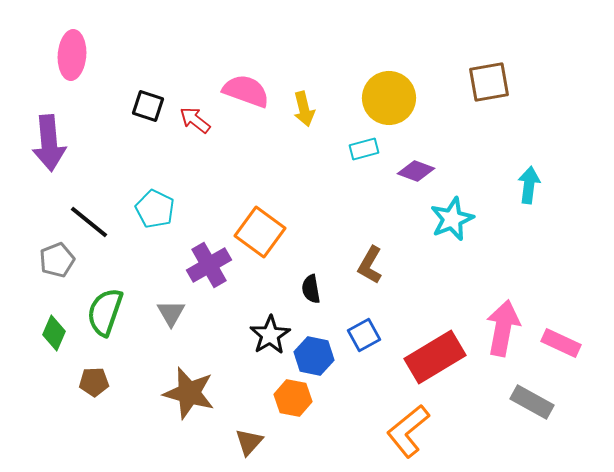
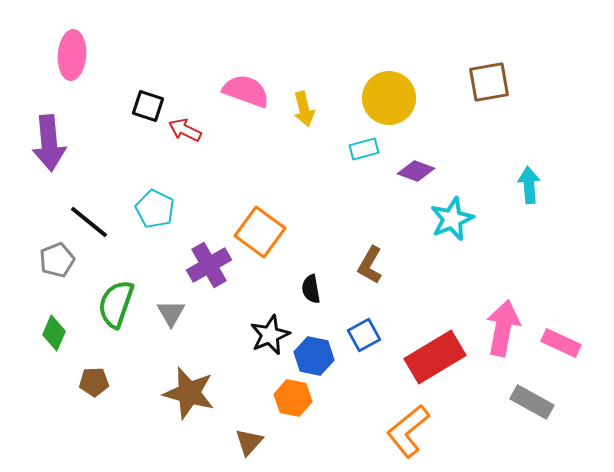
red arrow: moved 10 px left, 10 px down; rotated 12 degrees counterclockwise
cyan arrow: rotated 12 degrees counterclockwise
green semicircle: moved 11 px right, 8 px up
black star: rotated 9 degrees clockwise
